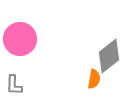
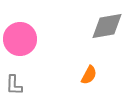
gray diamond: moved 2 px left, 30 px up; rotated 28 degrees clockwise
orange semicircle: moved 5 px left, 4 px up; rotated 18 degrees clockwise
